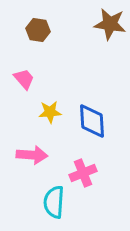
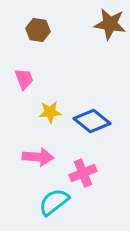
pink trapezoid: rotated 20 degrees clockwise
blue diamond: rotated 48 degrees counterclockwise
pink arrow: moved 6 px right, 2 px down
cyan semicircle: rotated 48 degrees clockwise
